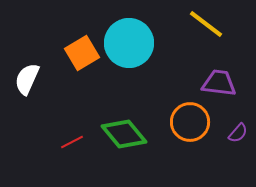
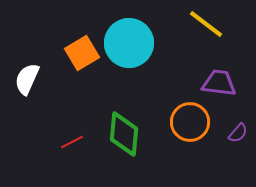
green diamond: rotated 45 degrees clockwise
